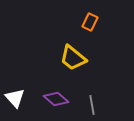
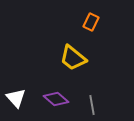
orange rectangle: moved 1 px right
white triangle: moved 1 px right
